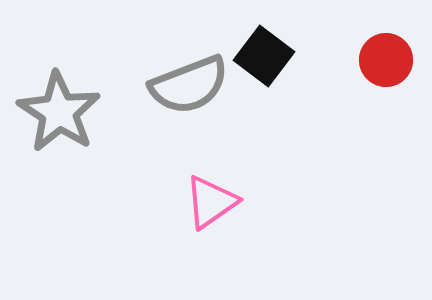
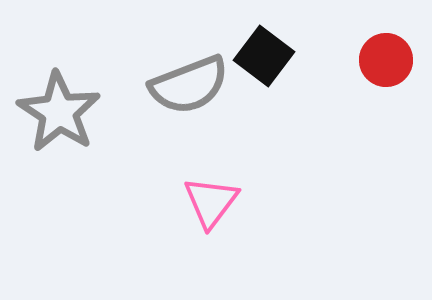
pink triangle: rotated 18 degrees counterclockwise
